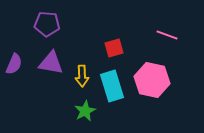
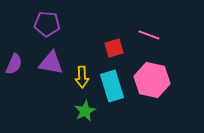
pink line: moved 18 px left
yellow arrow: moved 1 px down
